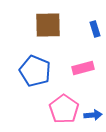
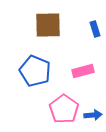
pink rectangle: moved 3 px down
